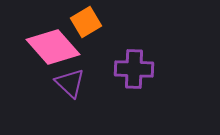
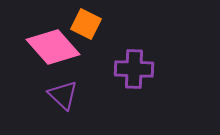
orange square: moved 2 px down; rotated 32 degrees counterclockwise
purple triangle: moved 7 px left, 12 px down
